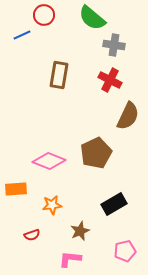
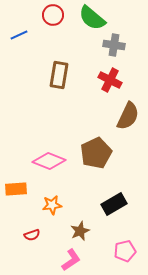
red circle: moved 9 px right
blue line: moved 3 px left
pink L-shape: moved 1 px right, 1 px down; rotated 140 degrees clockwise
